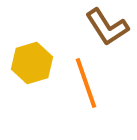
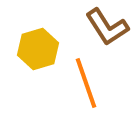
yellow hexagon: moved 6 px right, 14 px up
